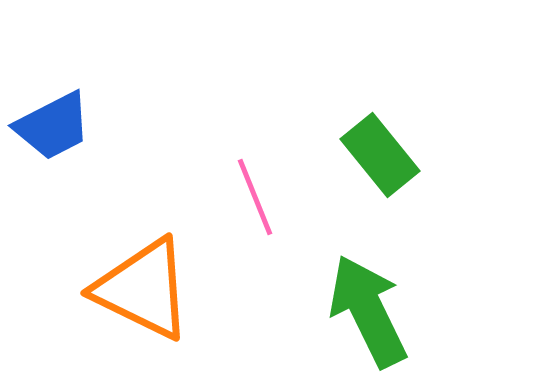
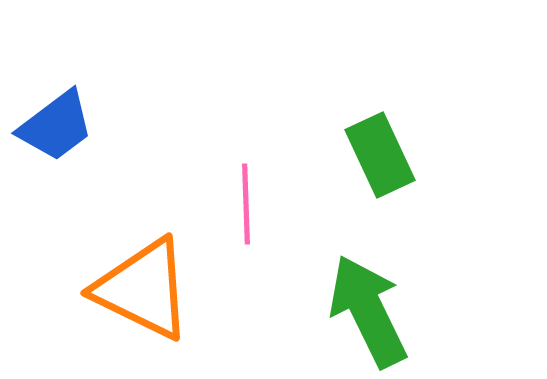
blue trapezoid: moved 3 px right; rotated 10 degrees counterclockwise
green rectangle: rotated 14 degrees clockwise
pink line: moved 9 px left, 7 px down; rotated 20 degrees clockwise
